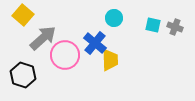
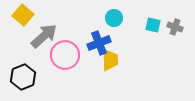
gray arrow: moved 1 px right, 2 px up
blue cross: moved 4 px right; rotated 30 degrees clockwise
black hexagon: moved 2 px down; rotated 20 degrees clockwise
